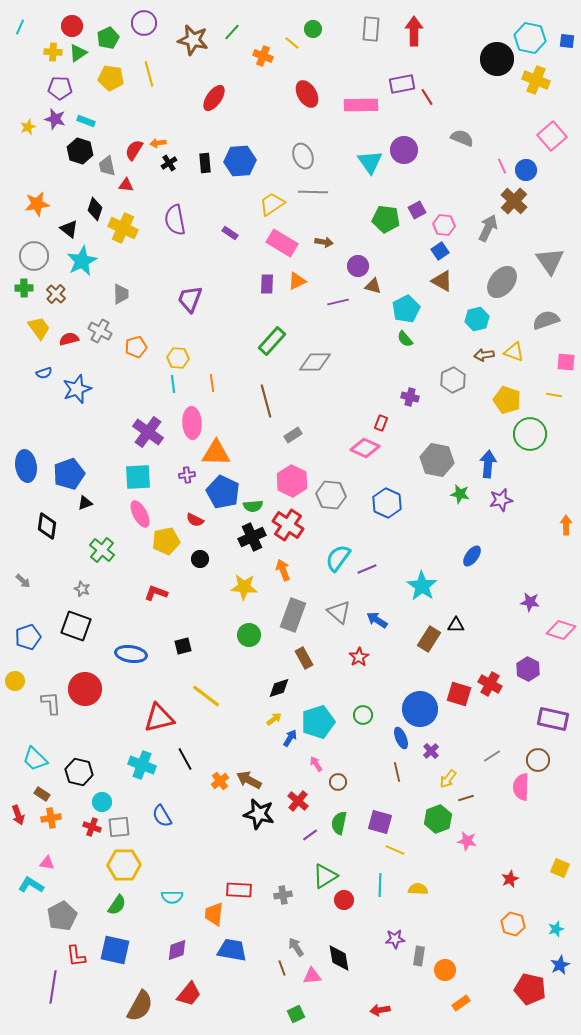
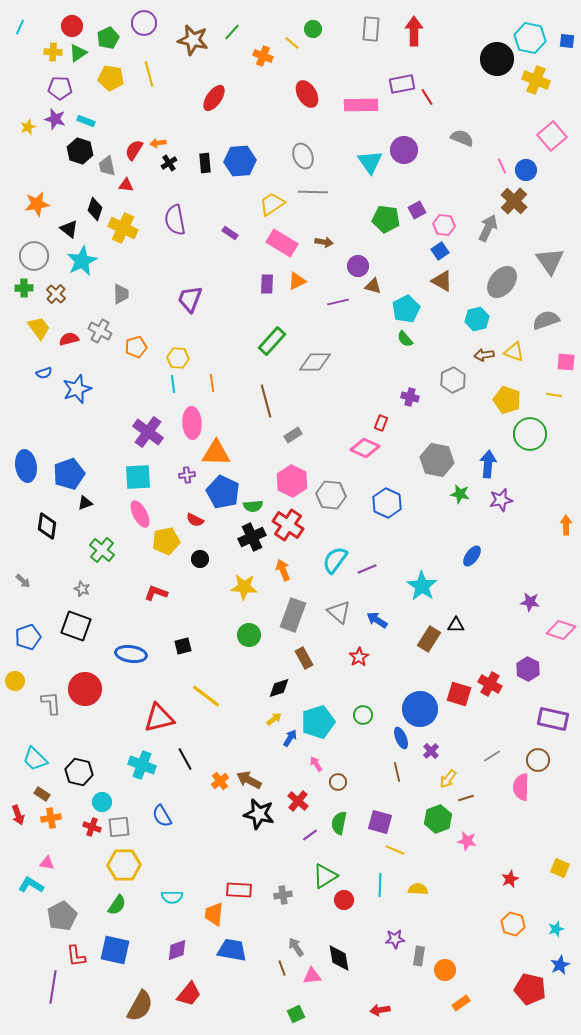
cyan semicircle at (338, 558): moved 3 px left, 2 px down
